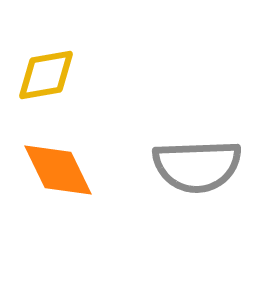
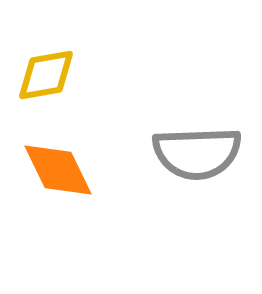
gray semicircle: moved 13 px up
